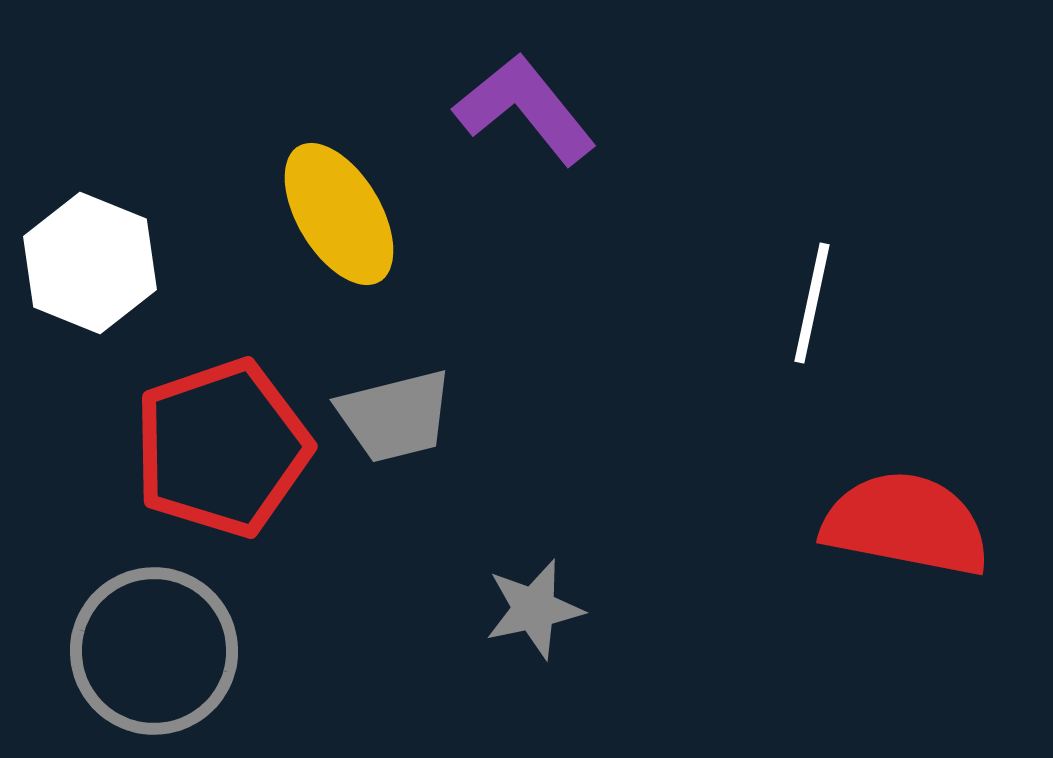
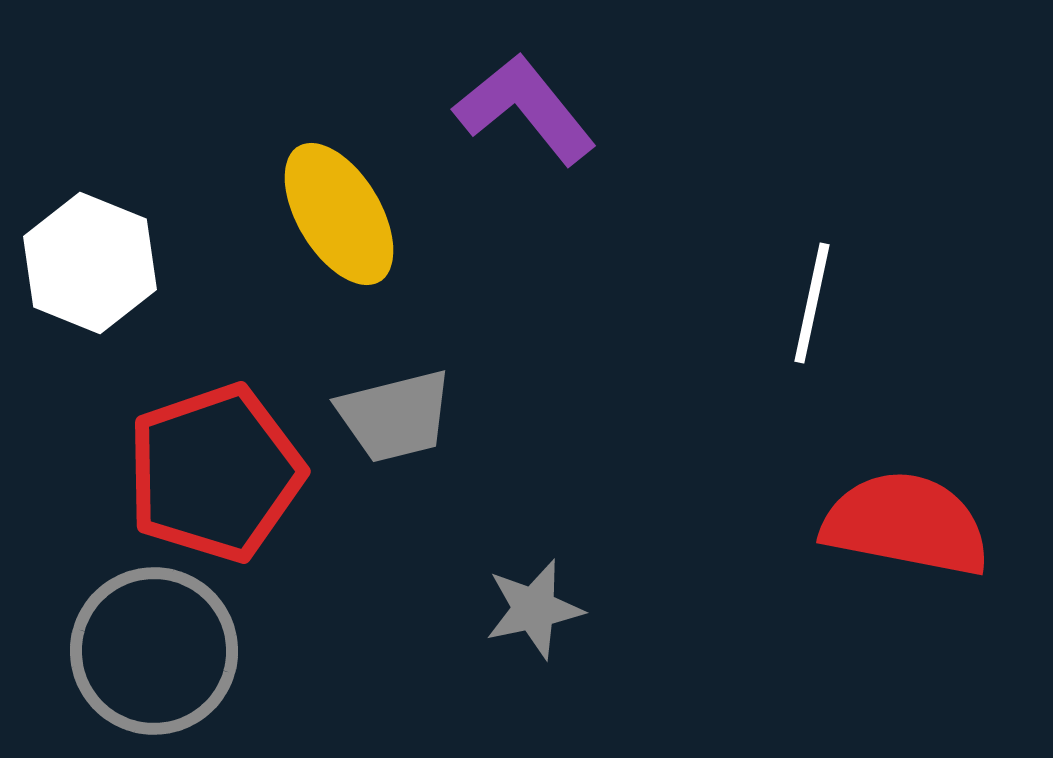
red pentagon: moved 7 px left, 25 px down
